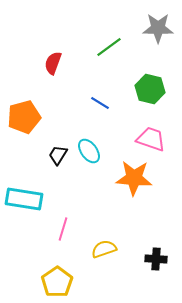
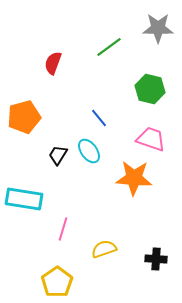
blue line: moved 1 px left, 15 px down; rotated 18 degrees clockwise
